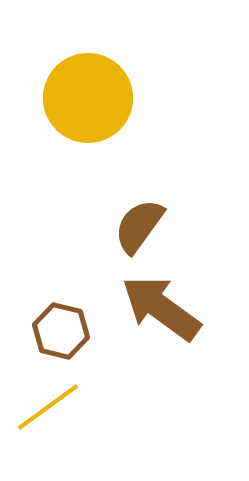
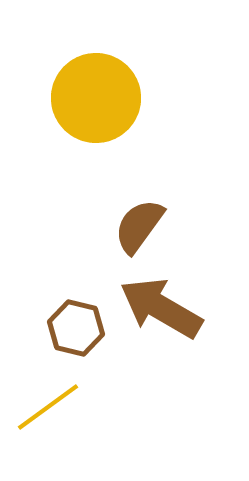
yellow circle: moved 8 px right
brown arrow: rotated 6 degrees counterclockwise
brown hexagon: moved 15 px right, 3 px up
